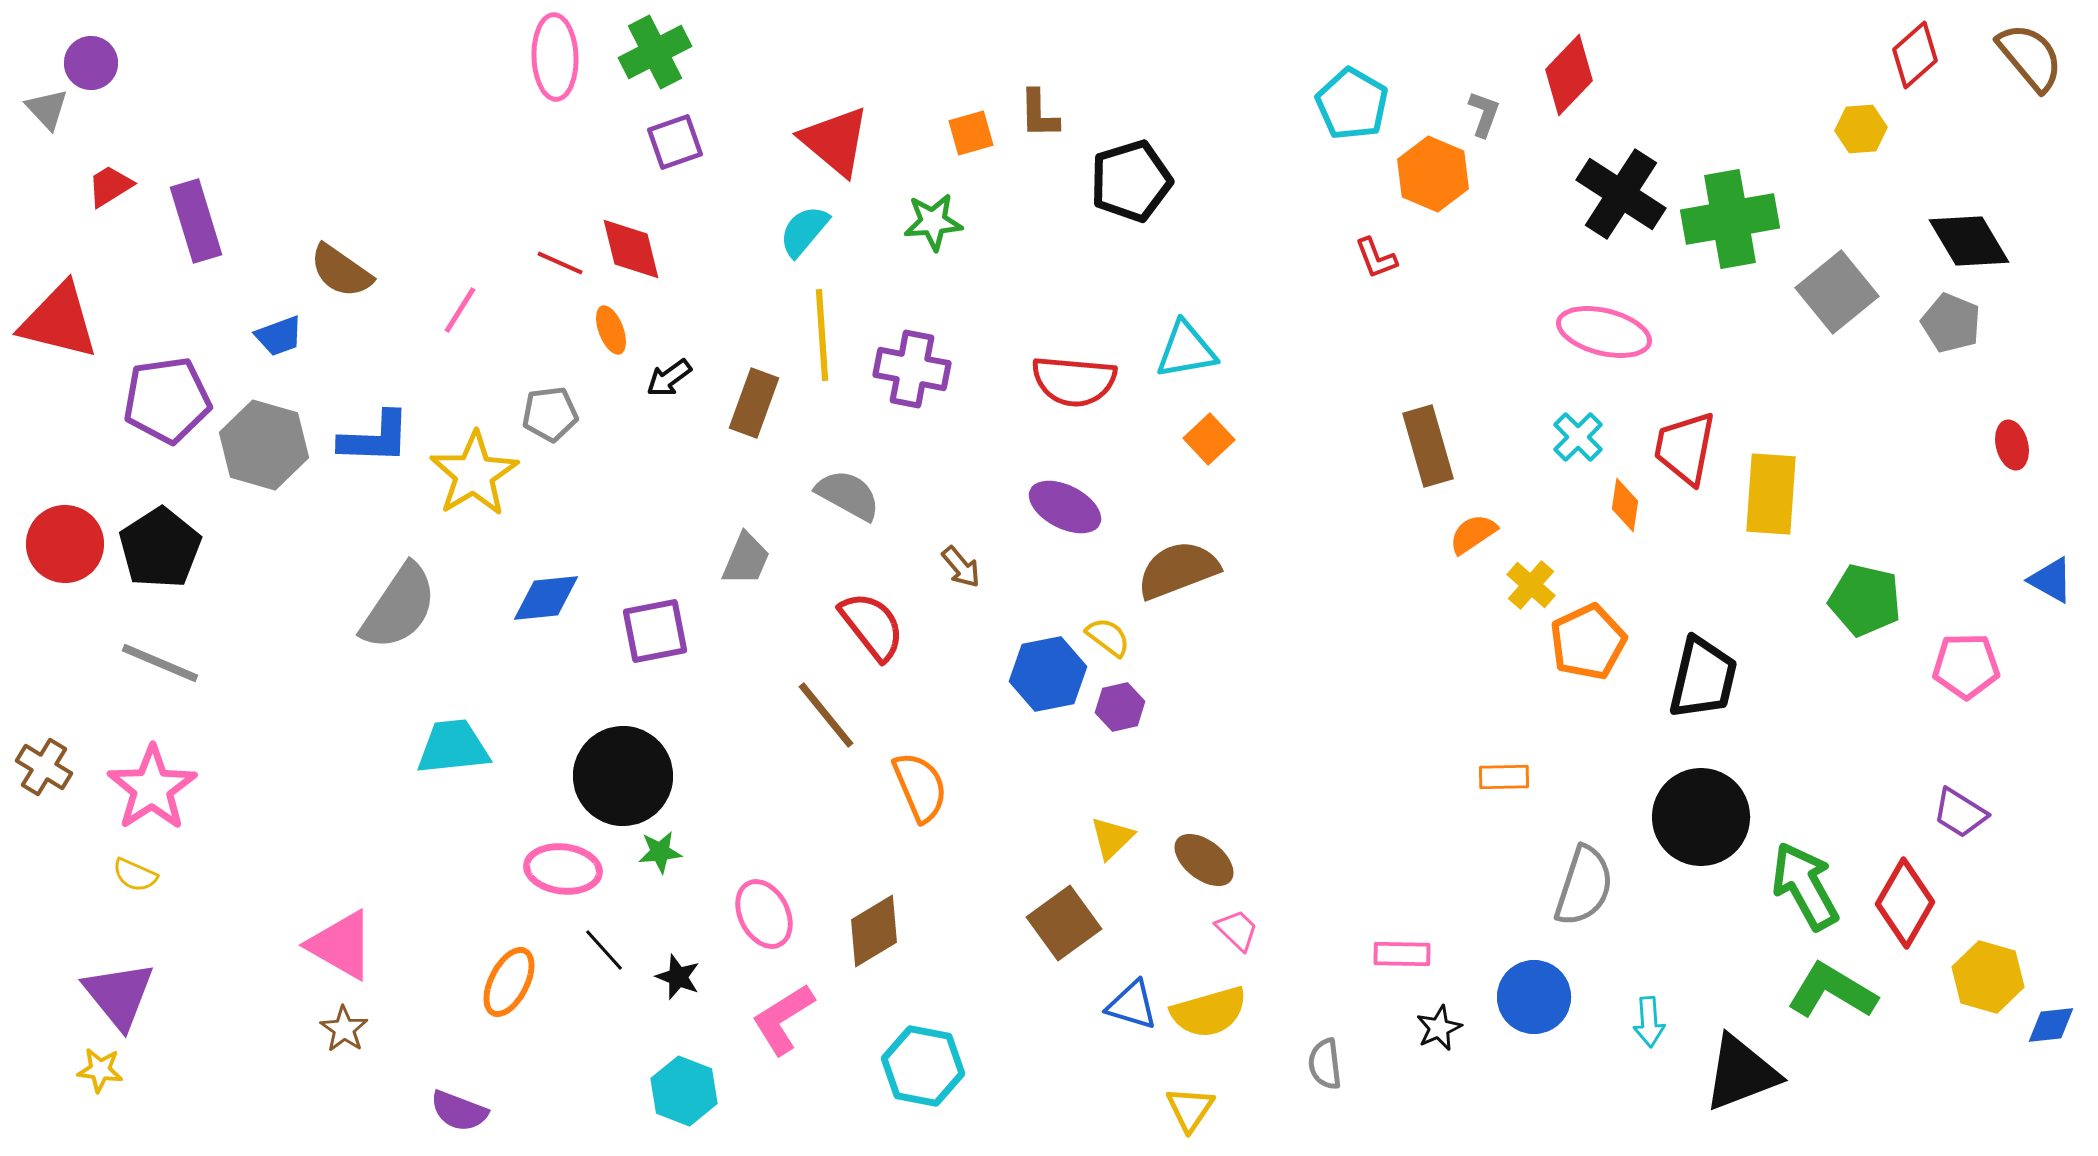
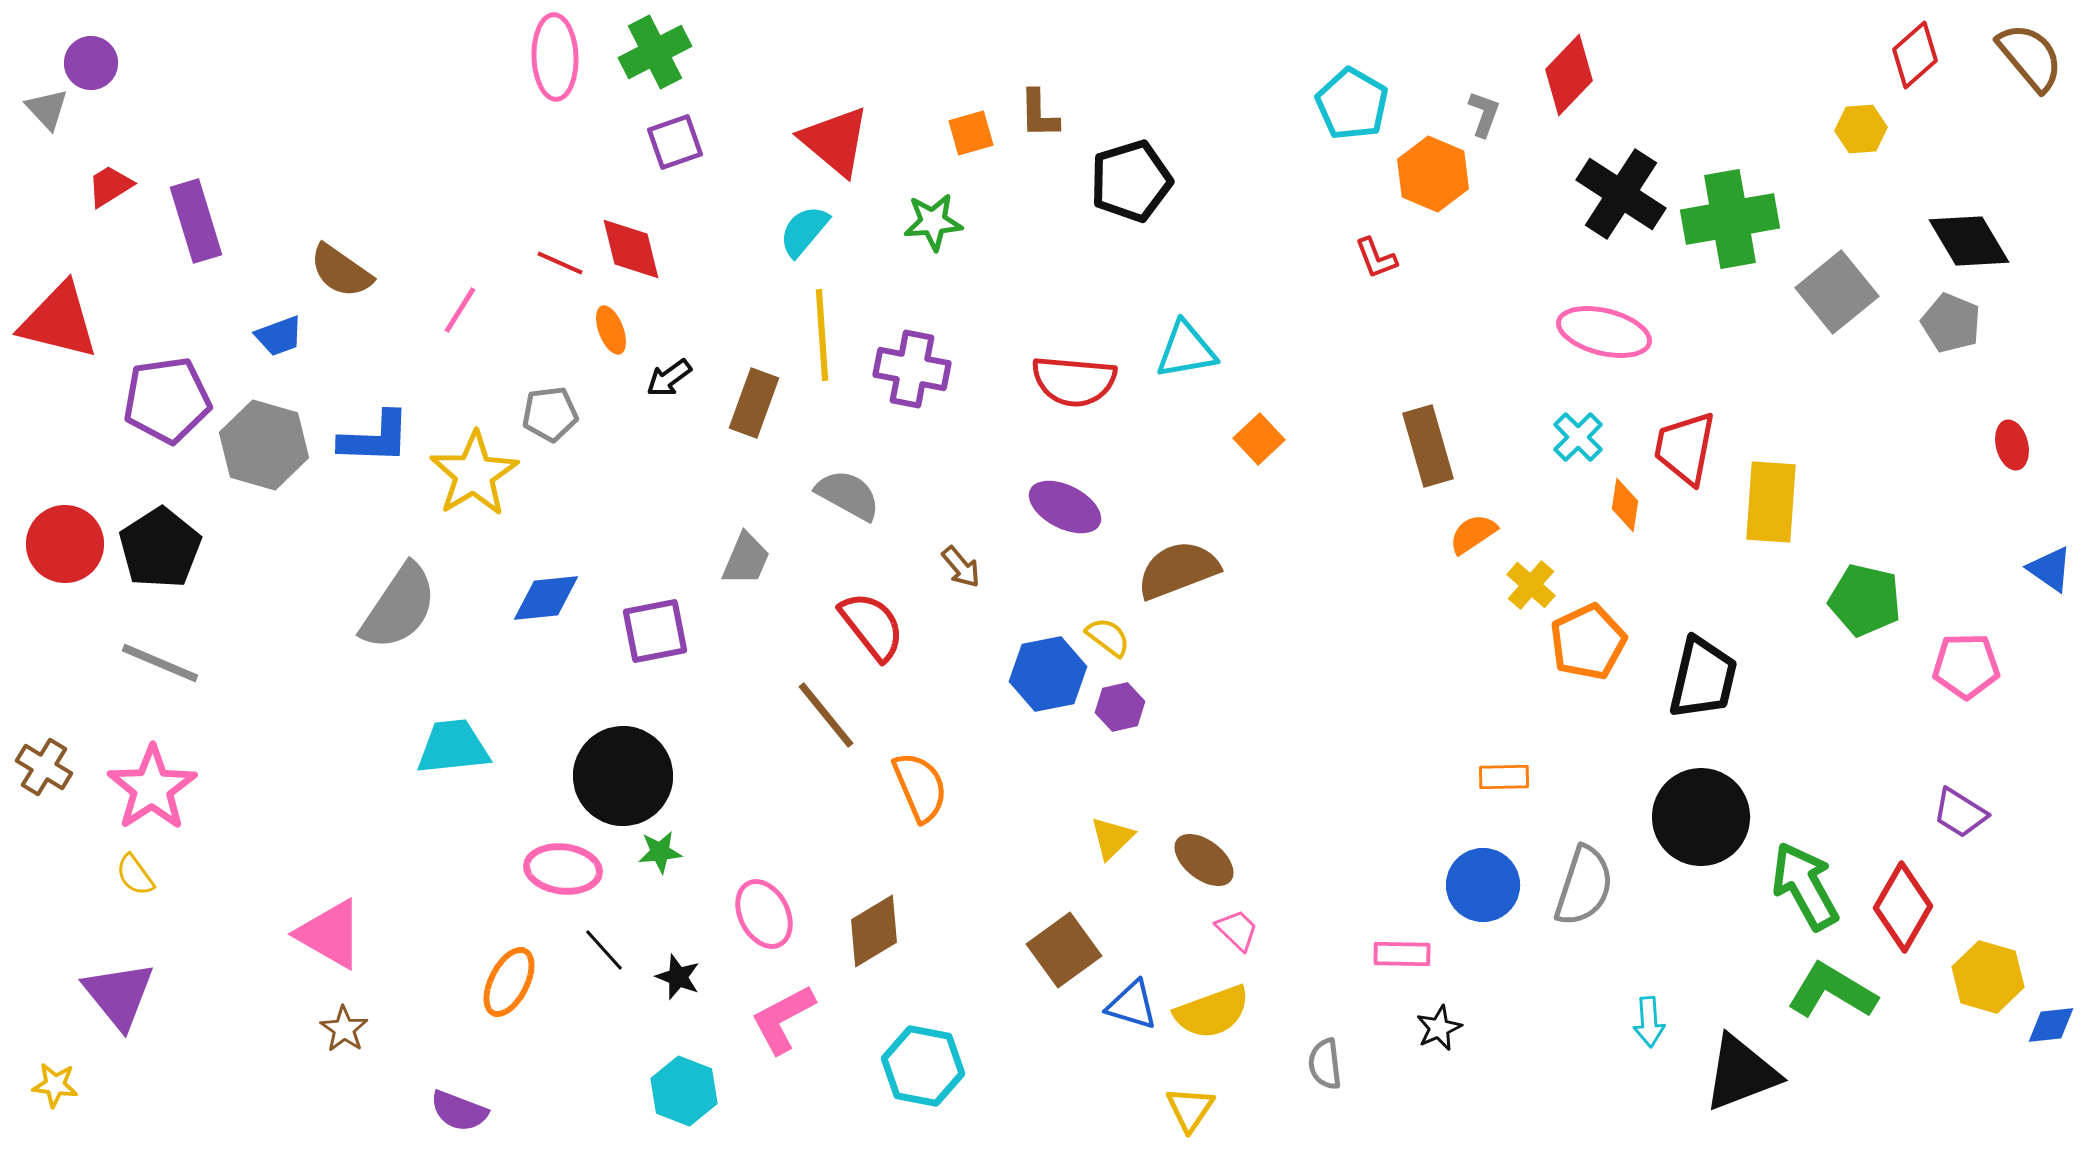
orange square at (1209, 439): moved 50 px right
yellow rectangle at (1771, 494): moved 8 px down
blue triangle at (2051, 580): moved 1 px left, 11 px up; rotated 6 degrees clockwise
yellow semicircle at (135, 875): rotated 30 degrees clockwise
red diamond at (1905, 903): moved 2 px left, 4 px down
brown square at (1064, 923): moved 27 px down
pink triangle at (341, 945): moved 11 px left, 11 px up
blue circle at (1534, 997): moved 51 px left, 112 px up
yellow semicircle at (1209, 1012): moved 3 px right; rotated 4 degrees counterclockwise
pink L-shape at (783, 1019): rotated 4 degrees clockwise
yellow star at (100, 1070): moved 45 px left, 15 px down
